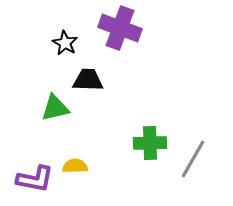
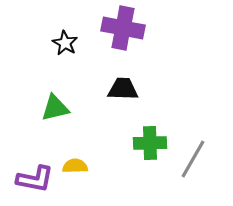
purple cross: moved 3 px right; rotated 9 degrees counterclockwise
black trapezoid: moved 35 px right, 9 px down
